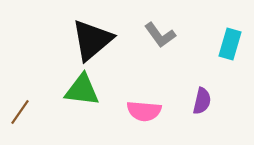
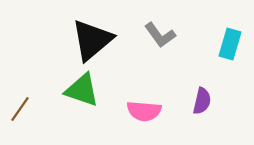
green triangle: rotated 12 degrees clockwise
brown line: moved 3 px up
